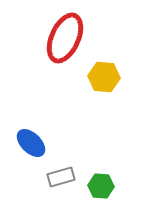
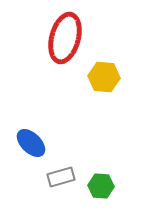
red ellipse: rotated 9 degrees counterclockwise
